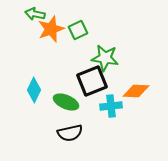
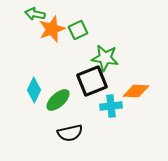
orange star: moved 1 px right
green ellipse: moved 8 px left, 2 px up; rotated 65 degrees counterclockwise
